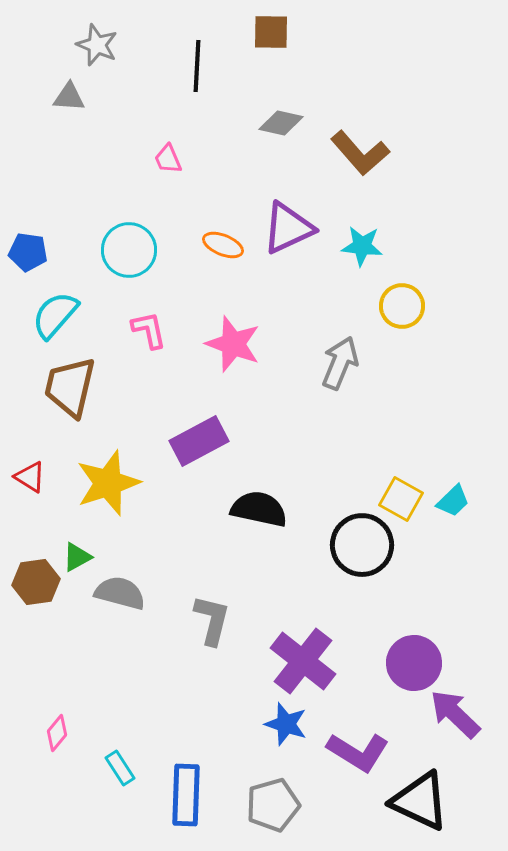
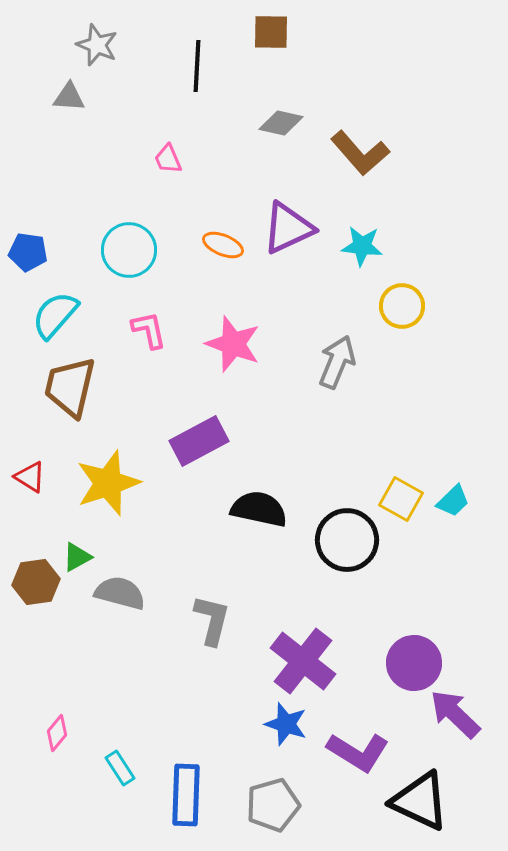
gray arrow: moved 3 px left, 1 px up
black circle: moved 15 px left, 5 px up
